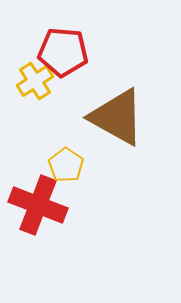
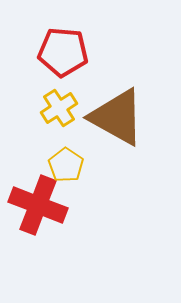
yellow cross: moved 24 px right, 27 px down
